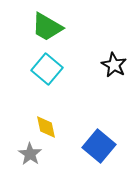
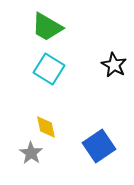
cyan square: moved 2 px right; rotated 8 degrees counterclockwise
blue square: rotated 16 degrees clockwise
gray star: moved 1 px right, 1 px up
